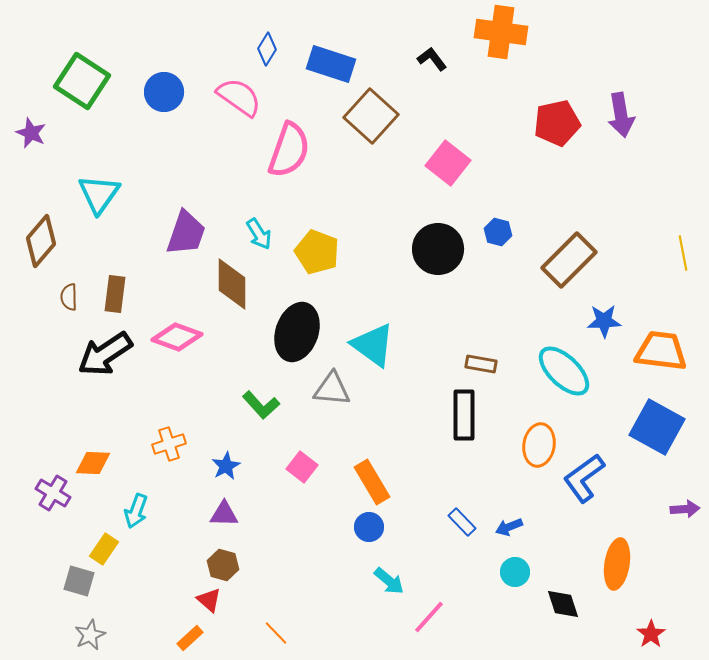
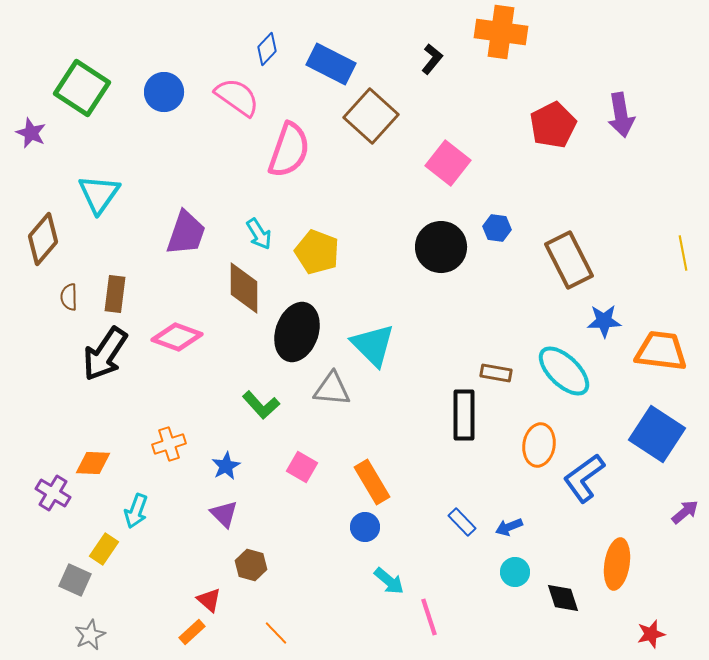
blue diamond at (267, 49): rotated 12 degrees clockwise
black L-shape at (432, 59): rotated 76 degrees clockwise
blue rectangle at (331, 64): rotated 9 degrees clockwise
green square at (82, 81): moved 7 px down
pink semicircle at (239, 97): moved 2 px left
red pentagon at (557, 123): moved 4 px left, 2 px down; rotated 15 degrees counterclockwise
blue hexagon at (498, 232): moved 1 px left, 4 px up; rotated 8 degrees counterclockwise
brown diamond at (41, 241): moved 2 px right, 2 px up
black circle at (438, 249): moved 3 px right, 2 px up
brown rectangle at (569, 260): rotated 72 degrees counterclockwise
brown diamond at (232, 284): moved 12 px right, 4 px down
cyan triangle at (373, 345): rotated 9 degrees clockwise
black arrow at (105, 354): rotated 22 degrees counterclockwise
brown rectangle at (481, 364): moved 15 px right, 9 px down
blue square at (657, 427): moved 7 px down; rotated 4 degrees clockwise
pink square at (302, 467): rotated 8 degrees counterclockwise
purple arrow at (685, 509): moved 3 px down; rotated 36 degrees counterclockwise
purple triangle at (224, 514): rotated 44 degrees clockwise
blue circle at (369, 527): moved 4 px left
brown hexagon at (223, 565): moved 28 px right
gray square at (79, 581): moved 4 px left, 1 px up; rotated 8 degrees clockwise
black diamond at (563, 604): moved 6 px up
pink line at (429, 617): rotated 60 degrees counterclockwise
red star at (651, 634): rotated 20 degrees clockwise
orange rectangle at (190, 638): moved 2 px right, 6 px up
